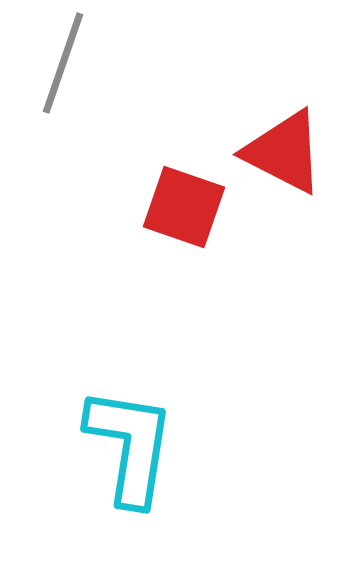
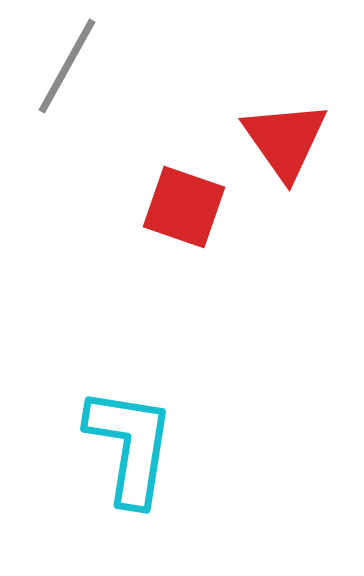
gray line: moved 4 px right, 3 px down; rotated 10 degrees clockwise
red triangle: moved 1 px right, 12 px up; rotated 28 degrees clockwise
